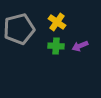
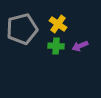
yellow cross: moved 1 px right, 2 px down
gray pentagon: moved 3 px right
